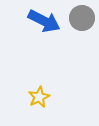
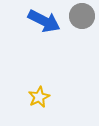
gray circle: moved 2 px up
